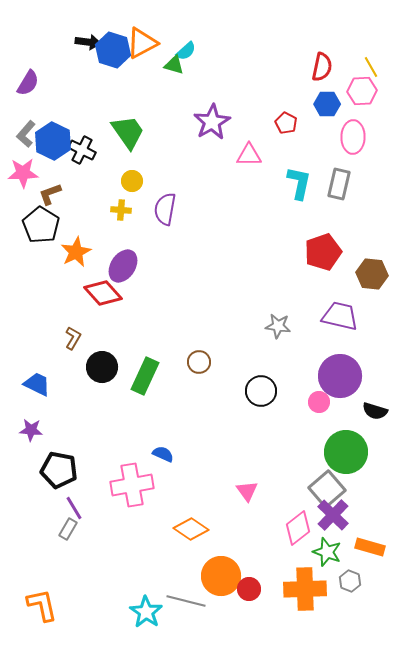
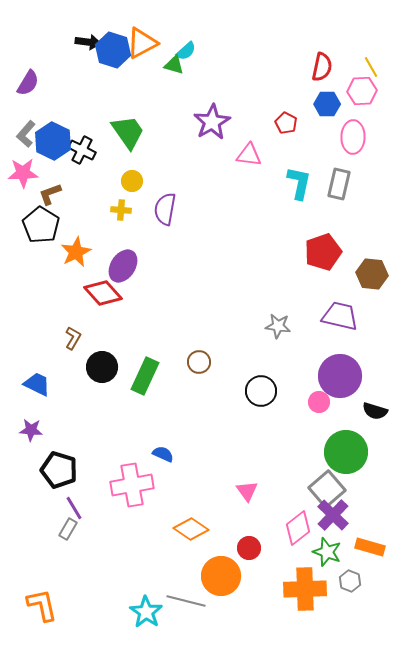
pink triangle at (249, 155): rotated 8 degrees clockwise
black pentagon at (59, 470): rotated 6 degrees clockwise
red circle at (249, 589): moved 41 px up
